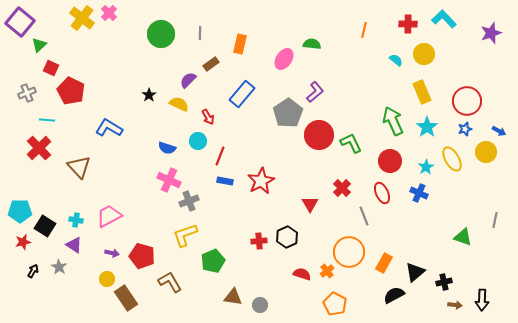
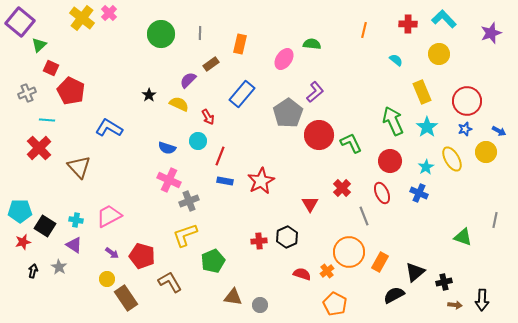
yellow circle at (424, 54): moved 15 px right
purple arrow at (112, 253): rotated 24 degrees clockwise
orange rectangle at (384, 263): moved 4 px left, 1 px up
black arrow at (33, 271): rotated 16 degrees counterclockwise
